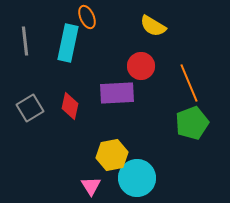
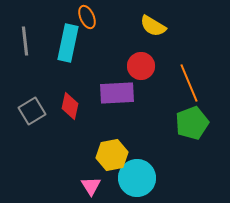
gray square: moved 2 px right, 3 px down
